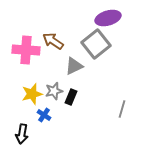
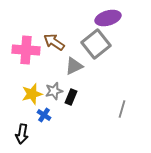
brown arrow: moved 1 px right, 1 px down
